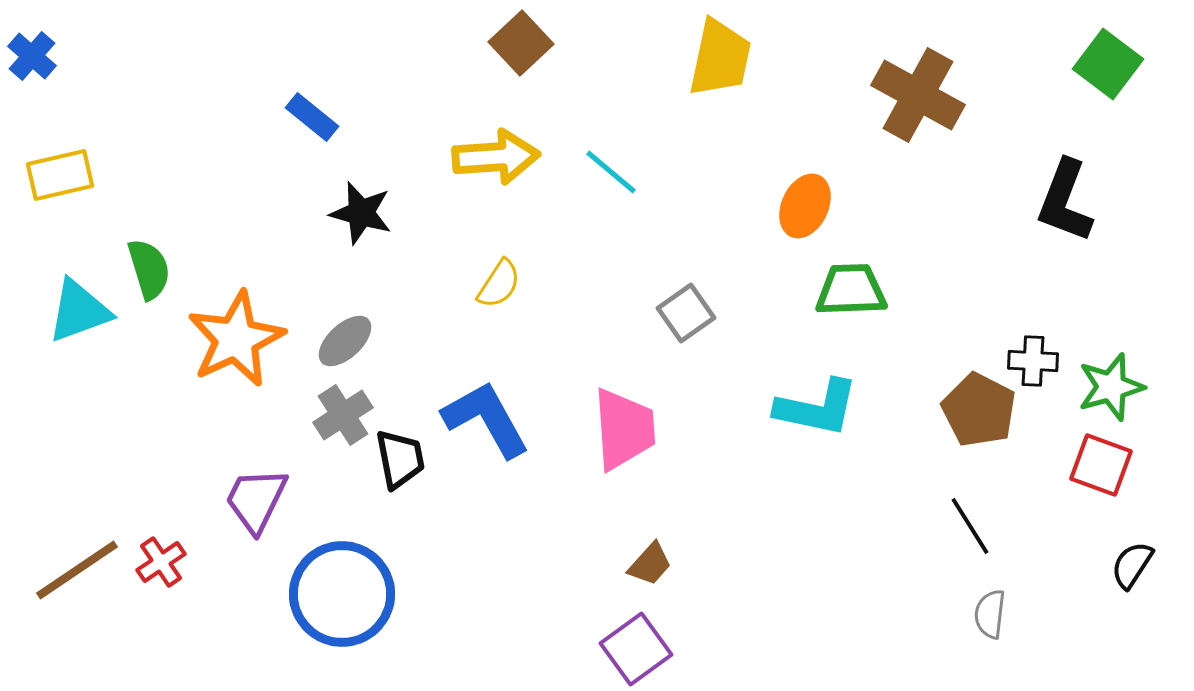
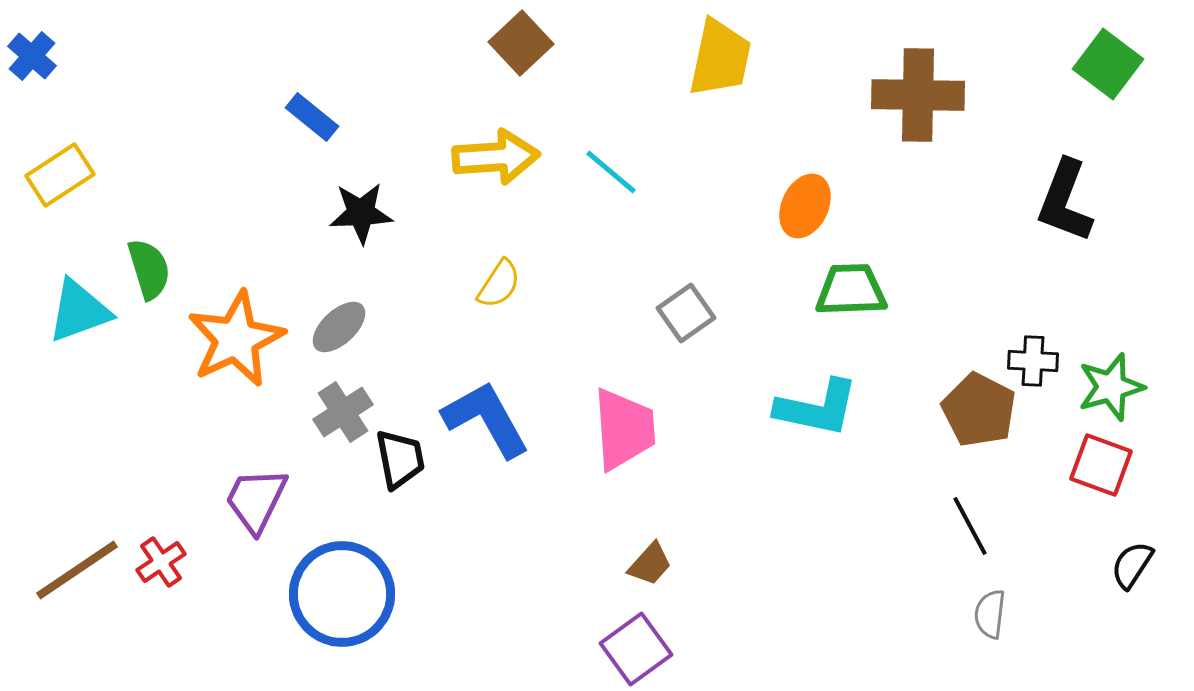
brown cross: rotated 28 degrees counterclockwise
yellow rectangle: rotated 20 degrees counterclockwise
black star: rotated 18 degrees counterclockwise
gray ellipse: moved 6 px left, 14 px up
gray cross: moved 3 px up
black line: rotated 4 degrees clockwise
